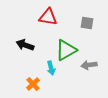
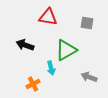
gray arrow: moved 12 px down; rotated 28 degrees clockwise
orange cross: rotated 16 degrees clockwise
